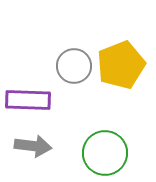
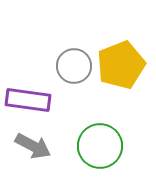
purple rectangle: rotated 6 degrees clockwise
gray arrow: rotated 21 degrees clockwise
green circle: moved 5 px left, 7 px up
